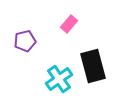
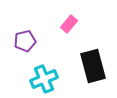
cyan cross: moved 15 px left; rotated 12 degrees clockwise
